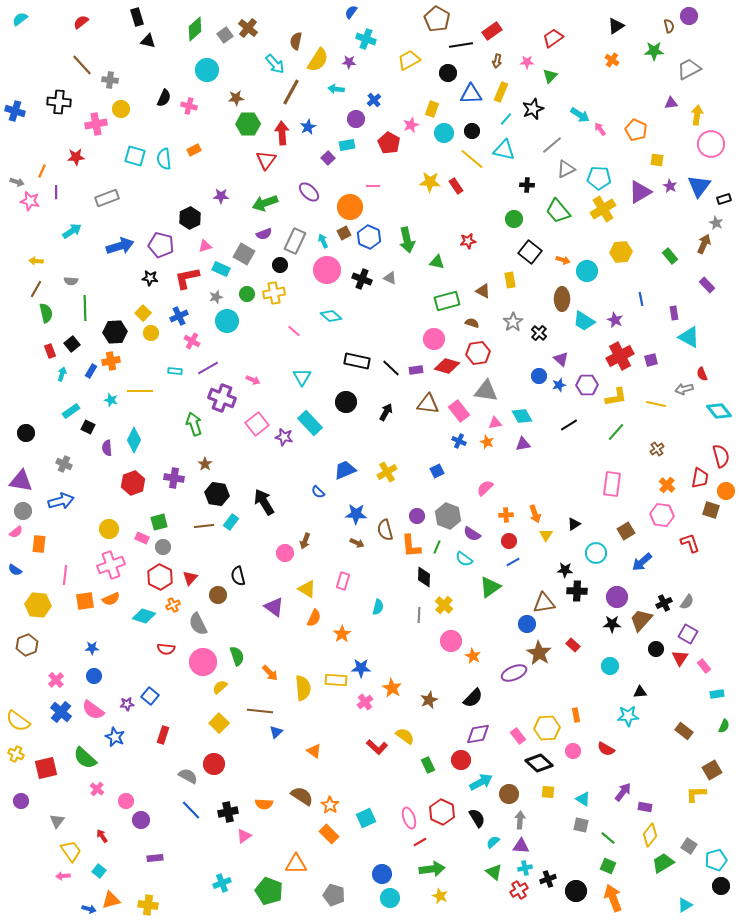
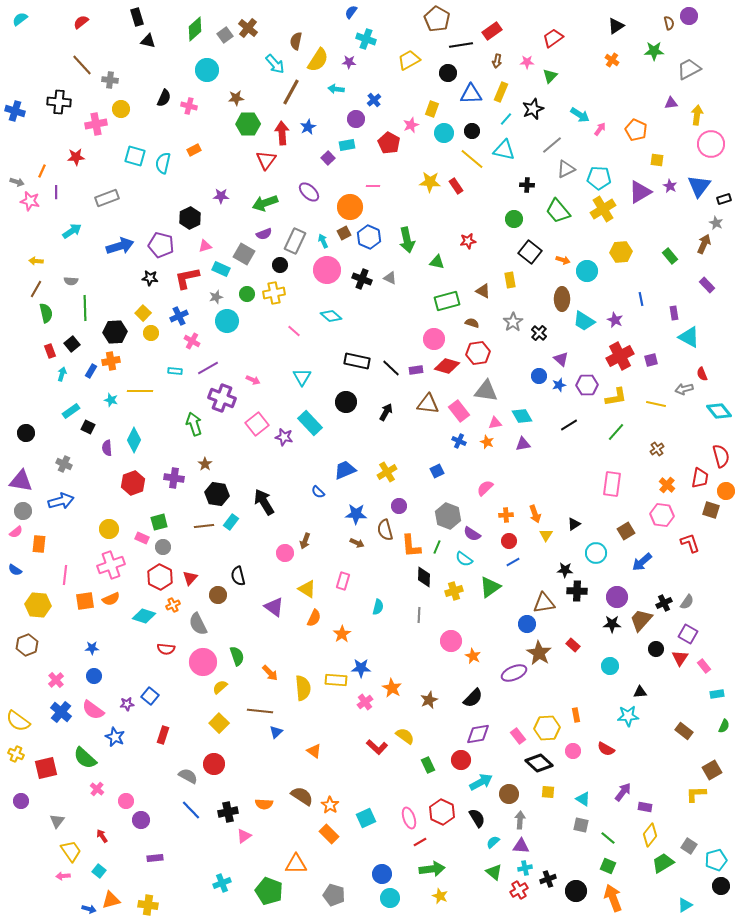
brown semicircle at (669, 26): moved 3 px up
pink arrow at (600, 129): rotated 72 degrees clockwise
cyan semicircle at (164, 159): moved 1 px left, 4 px down; rotated 20 degrees clockwise
purple circle at (417, 516): moved 18 px left, 10 px up
yellow cross at (444, 605): moved 10 px right, 14 px up; rotated 30 degrees clockwise
